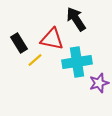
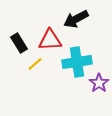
black arrow: rotated 85 degrees counterclockwise
red triangle: moved 2 px left, 1 px down; rotated 15 degrees counterclockwise
yellow line: moved 4 px down
purple star: rotated 18 degrees counterclockwise
